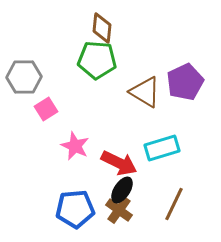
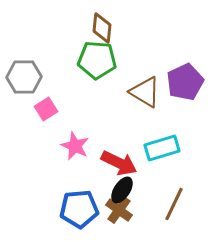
blue pentagon: moved 4 px right
